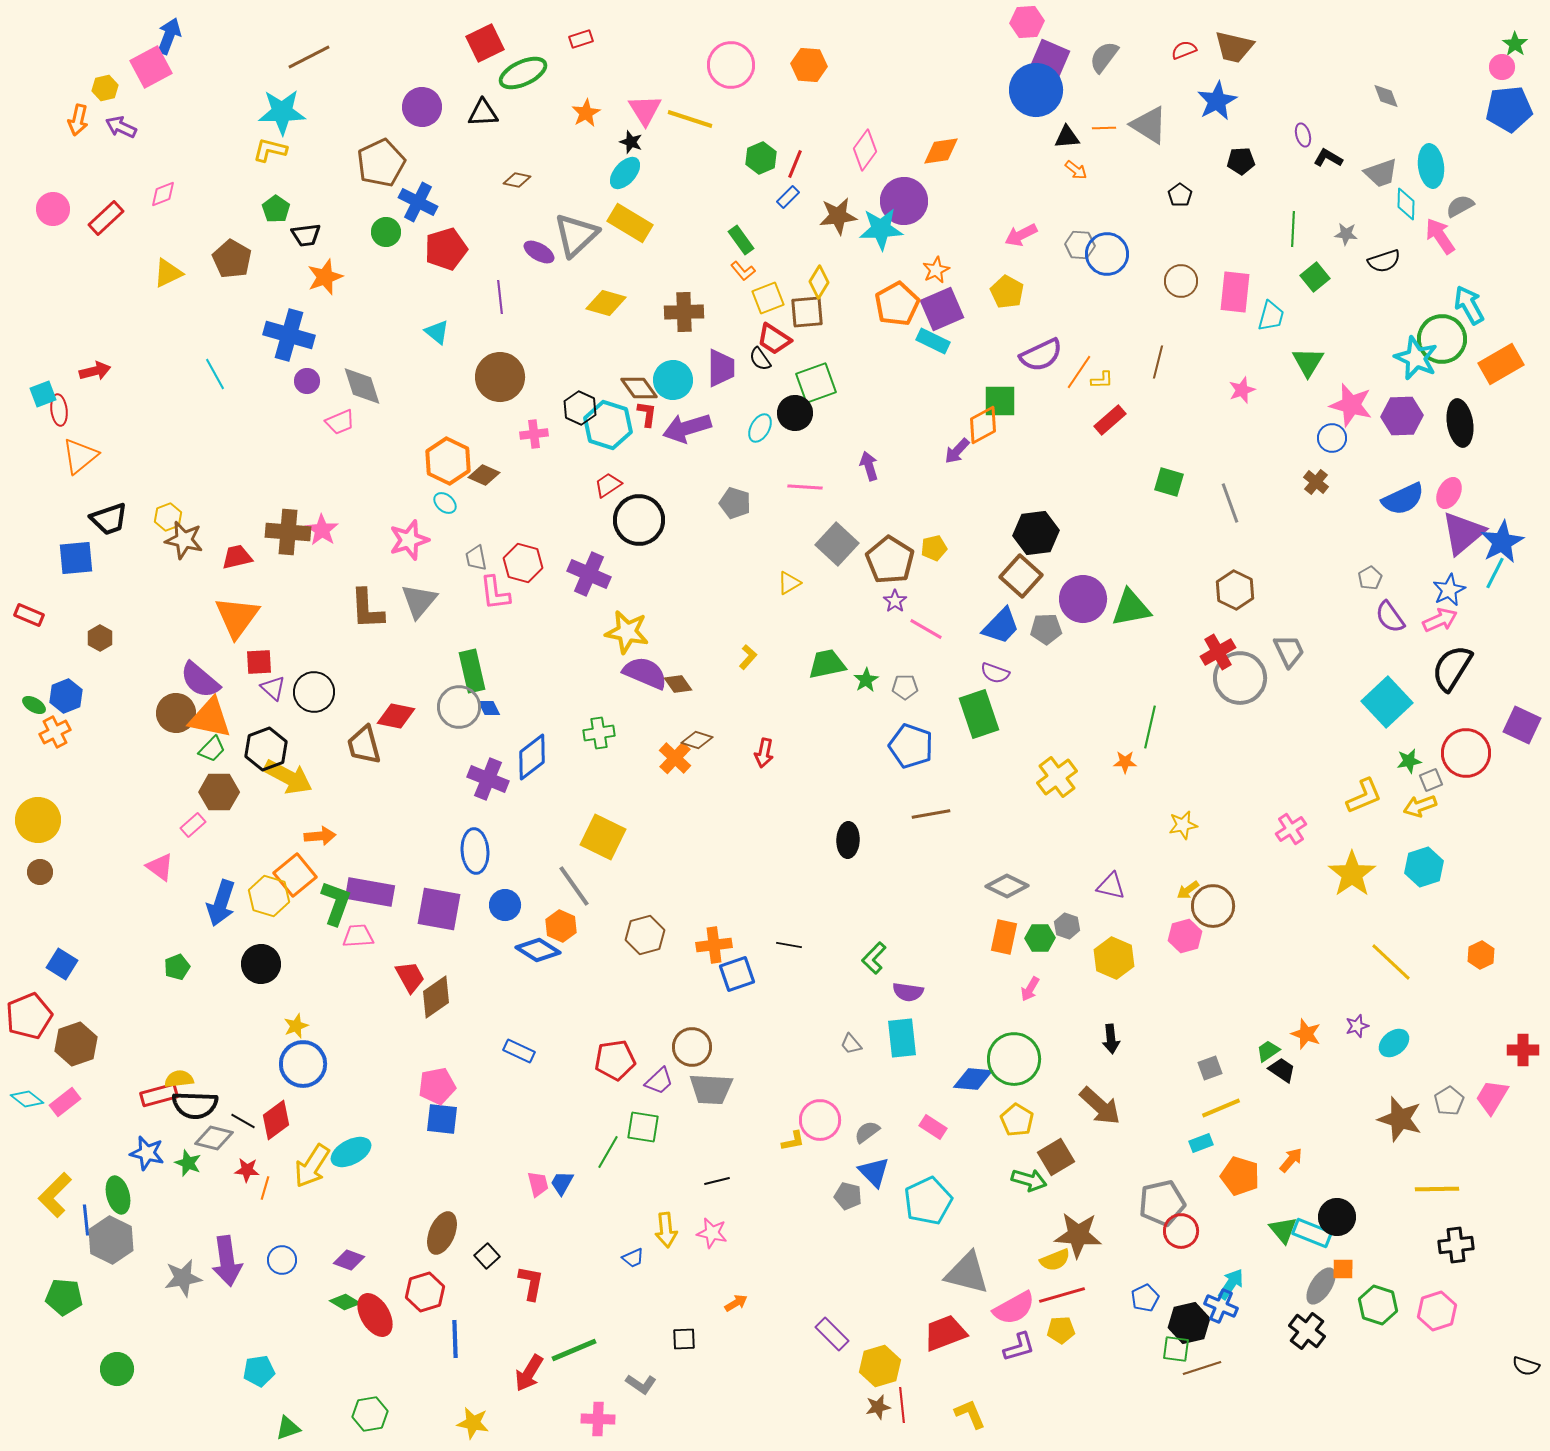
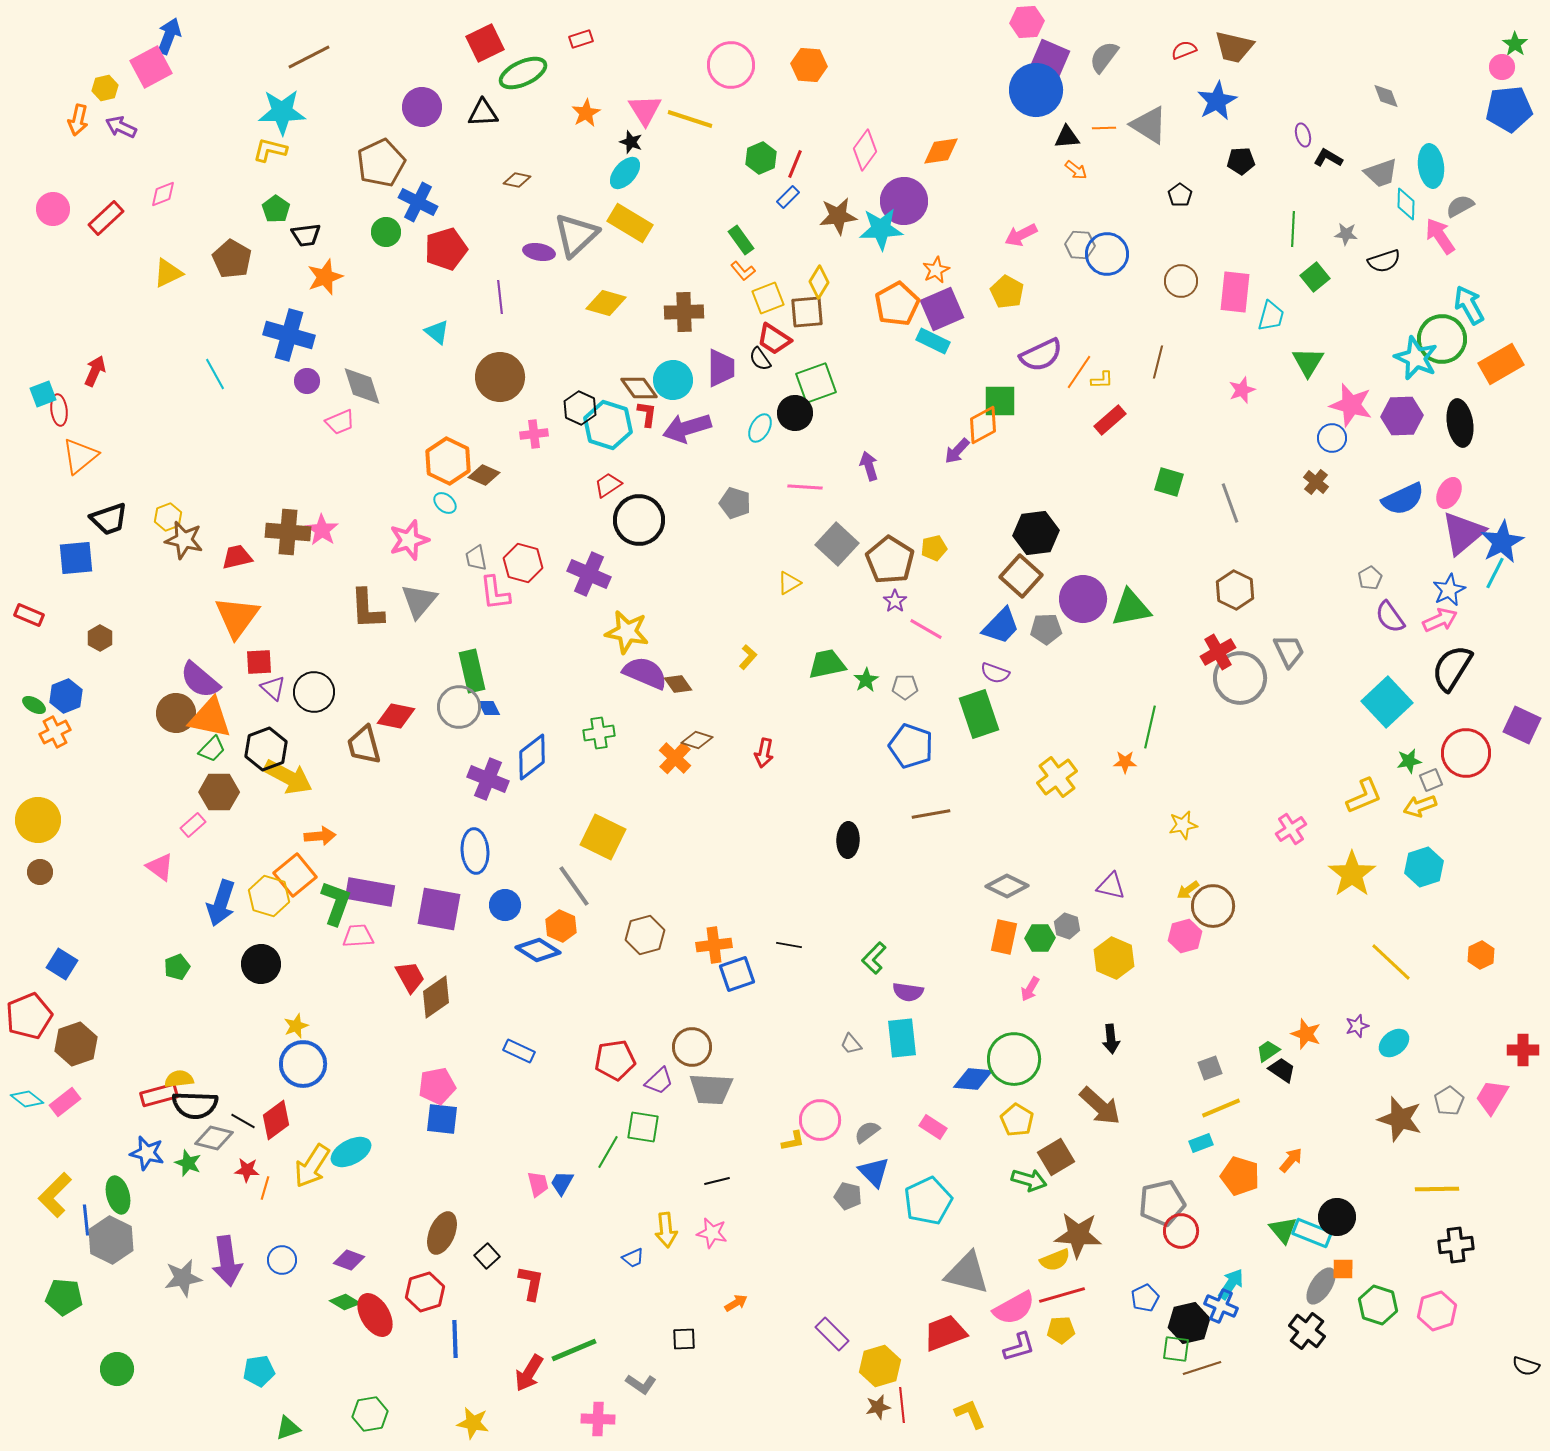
purple ellipse at (539, 252): rotated 20 degrees counterclockwise
red arrow at (95, 371): rotated 52 degrees counterclockwise
